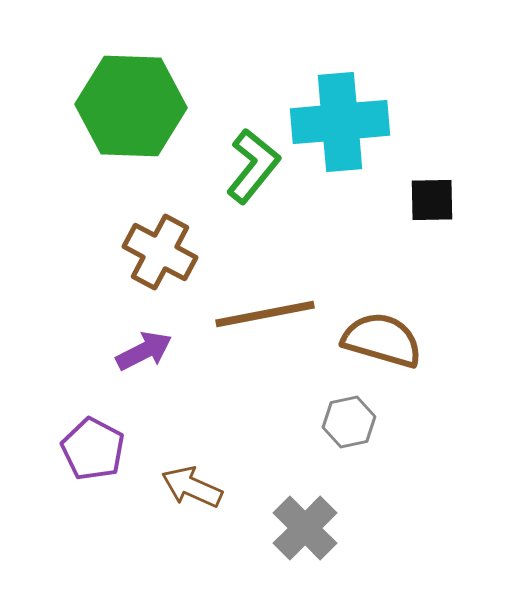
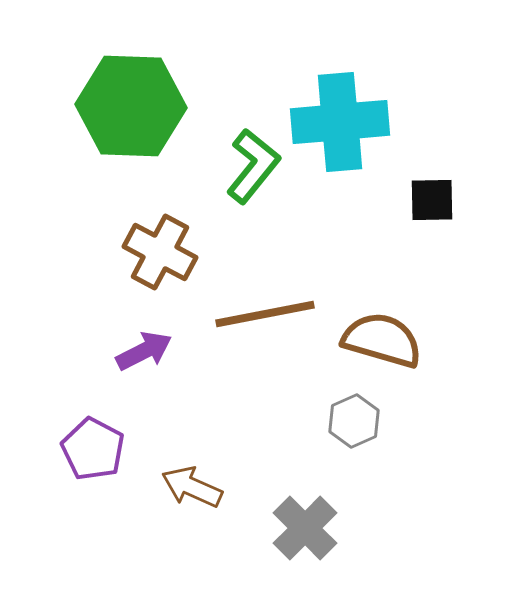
gray hexagon: moved 5 px right, 1 px up; rotated 12 degrees counterclockwise
